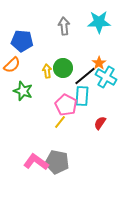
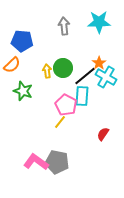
red semicircle: moved 3 px right, 11 px down
